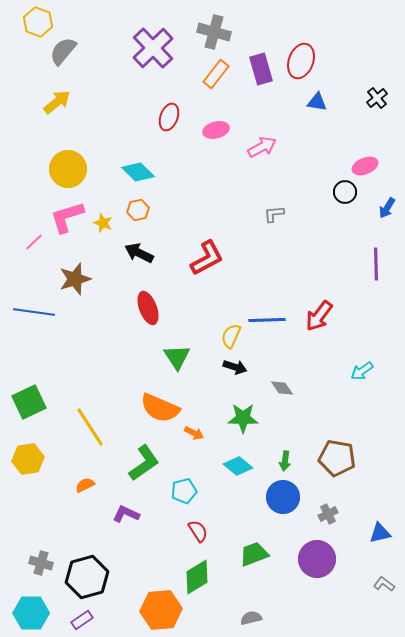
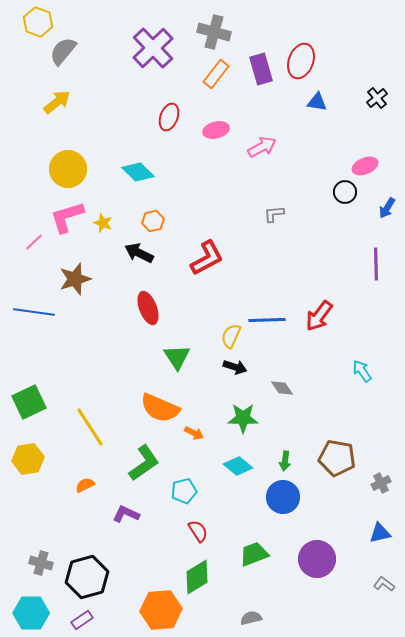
orange hexagon at (138, 210): moved 15 px right, 11 px down
cyan arrow at (362, 371): rotated 90 degrees clockwise
gray cross at (328, 514): moved 53 px right, 31 px up
